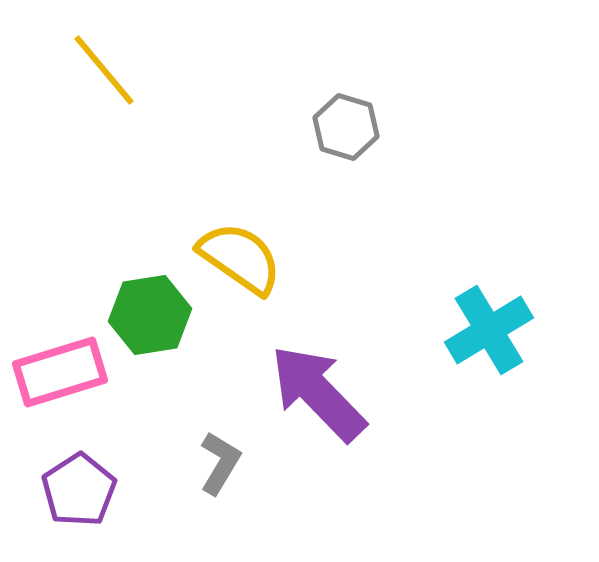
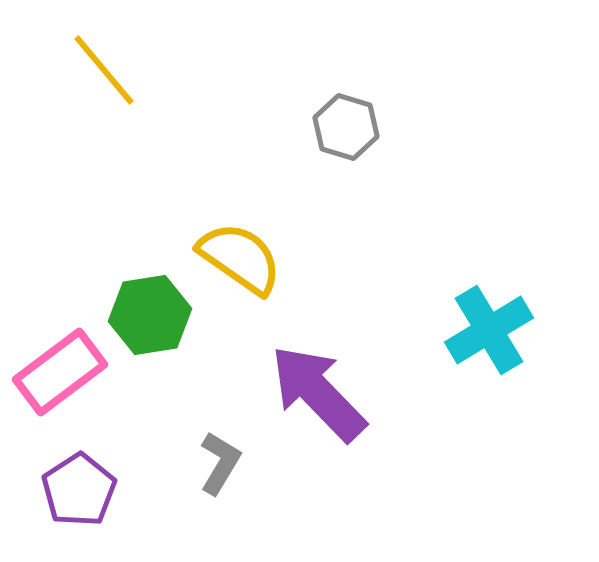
pink rectangle: rotated 20 degrees counterclockwise
